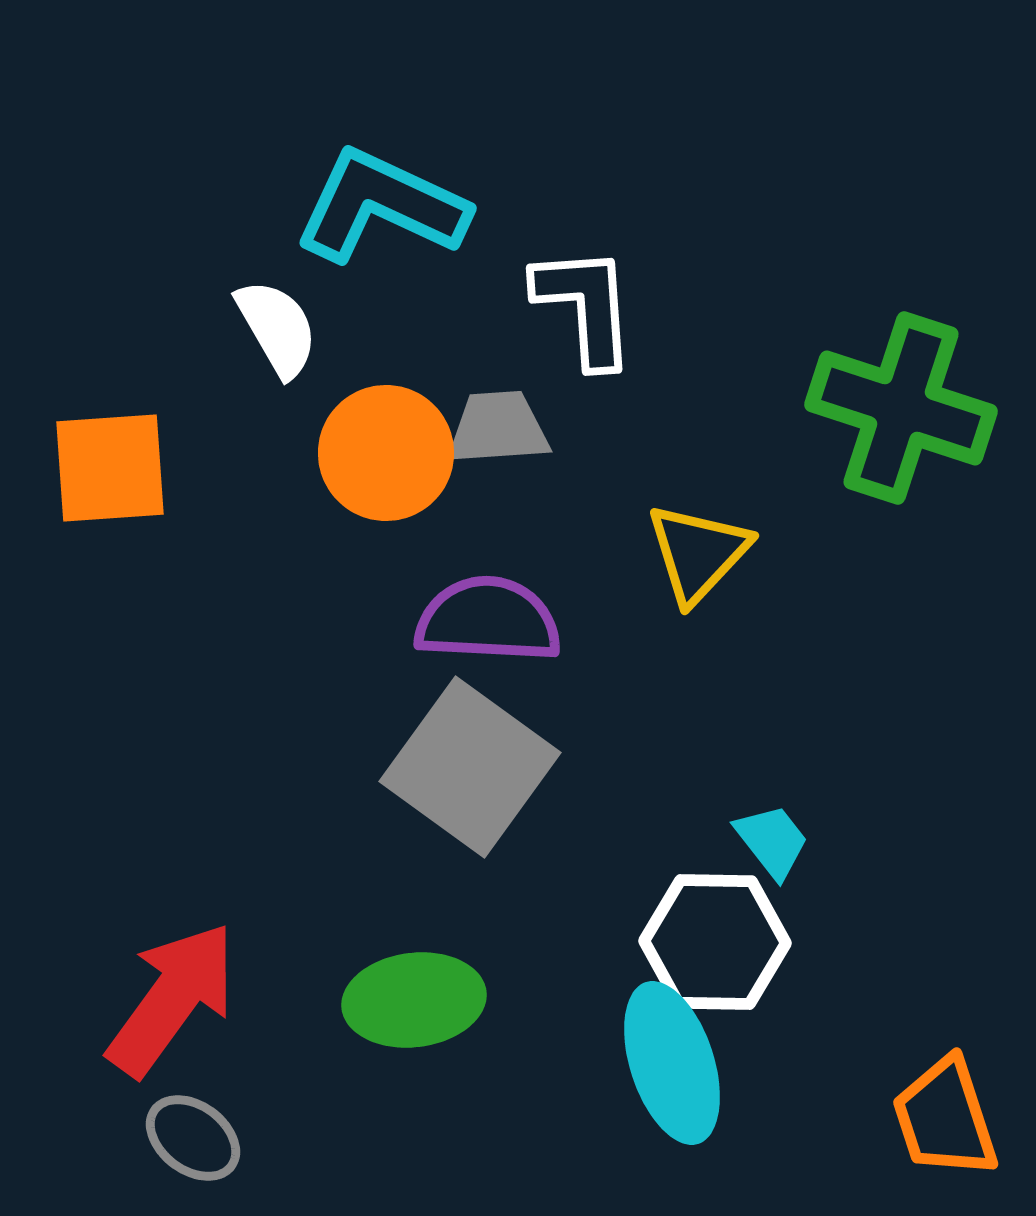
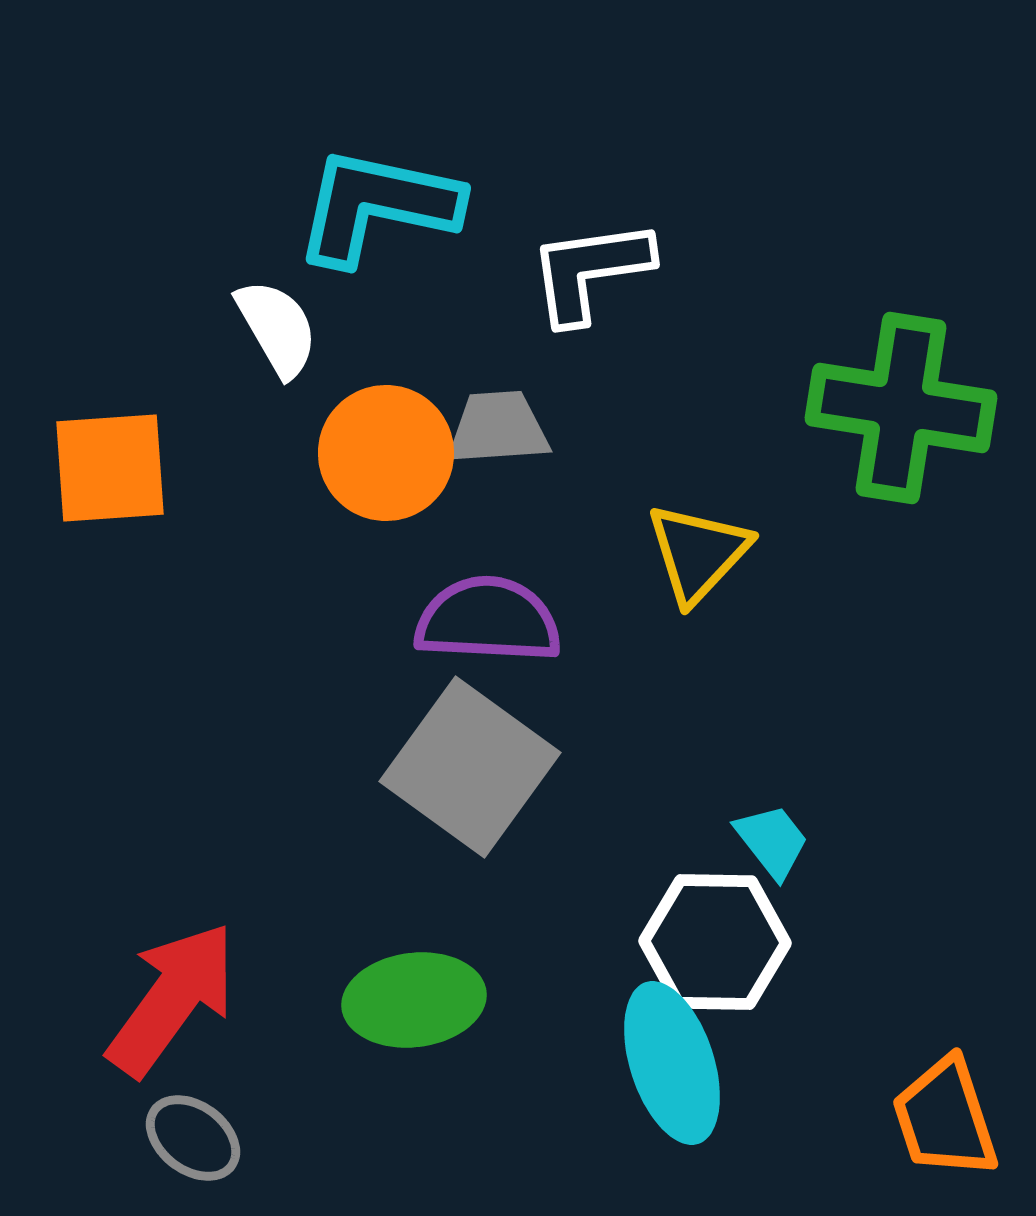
cyan L-shape: moved 4 px left; rotated 13 degrees counterclockwise
white L-shape: moved 5 px right, 35 px up; rotated 94 degrees counterclockwise
green cross: rotated 9 degrees counterclockwise
